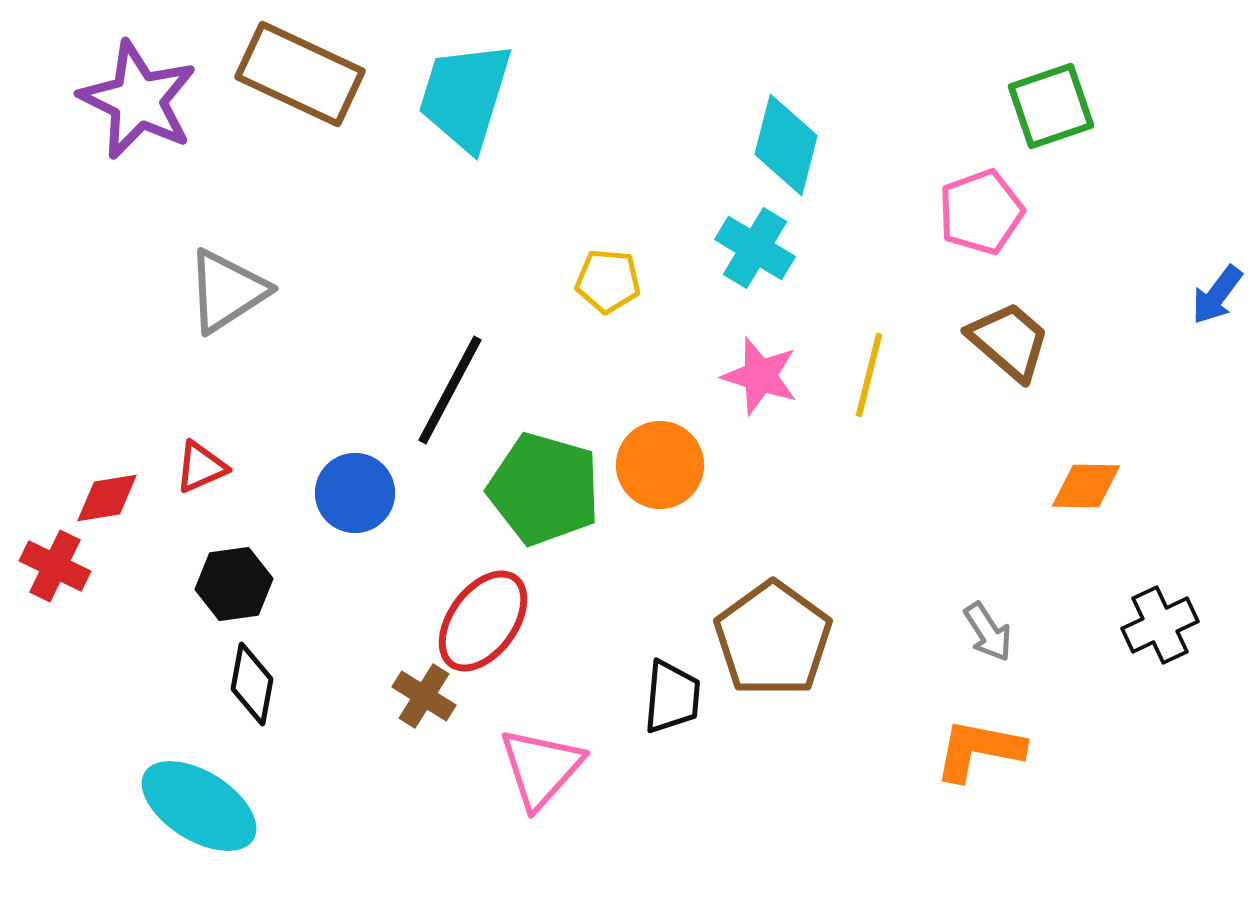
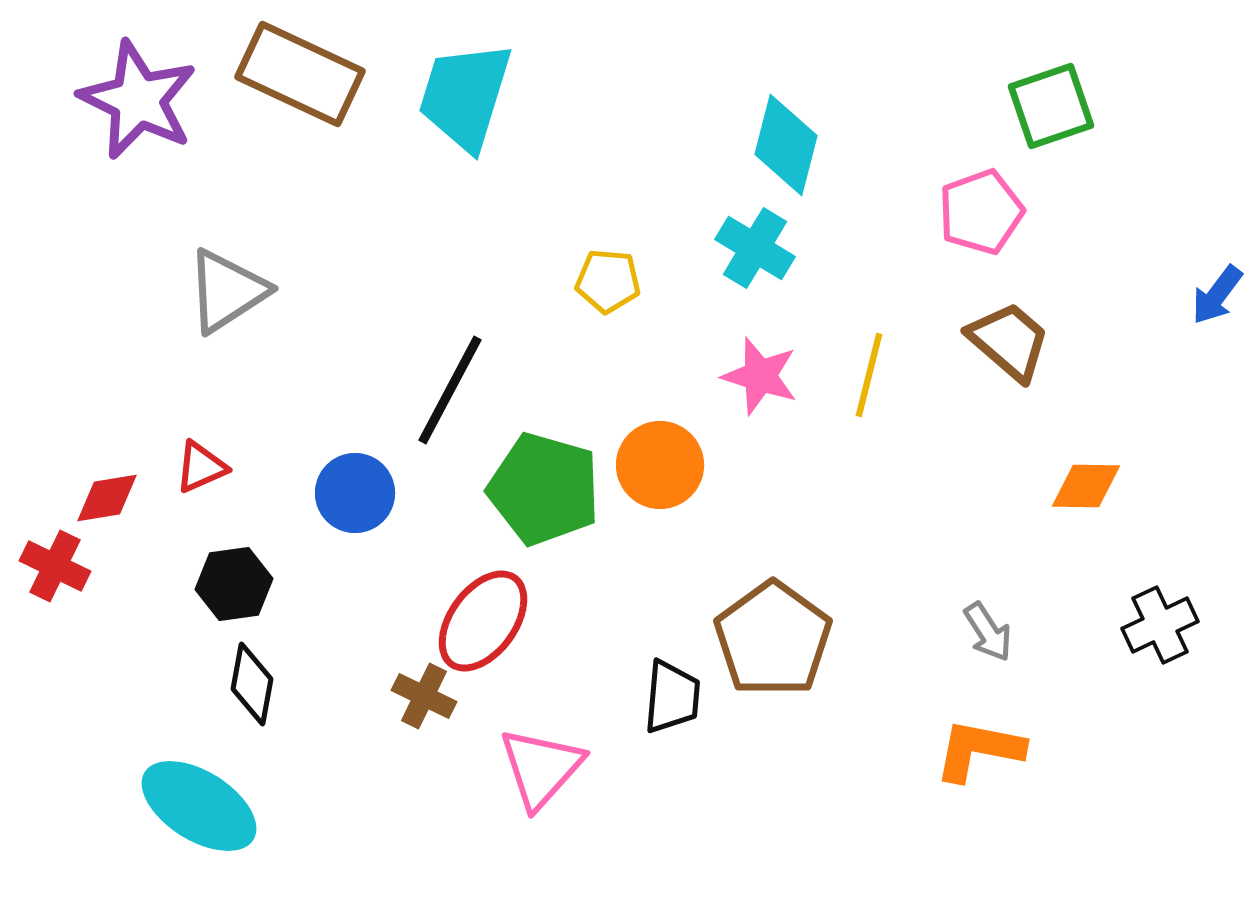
brown cross: rotated 6 degrees counterclockwise
